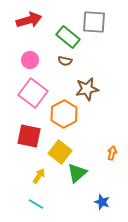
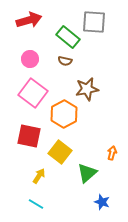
pink circle: moved 1 px up
green triangle: moved 10 px right
